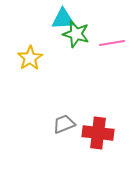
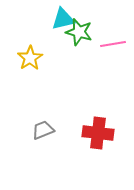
cyan triangle: rotated 10 degrees counterclockwise
green star: moved 3 px right, 2 px up
pink line: moved 1 px right, 1 px down
gray trapezoid: moved 21 px left, 6 px down
